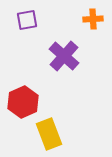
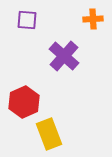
purple square: rotated 15 degrees clockwise
red hexagon: moved 1 px right
